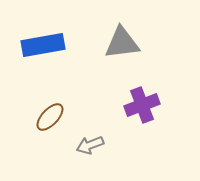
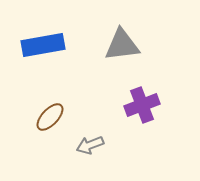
gray triangle: moved 2 px down
